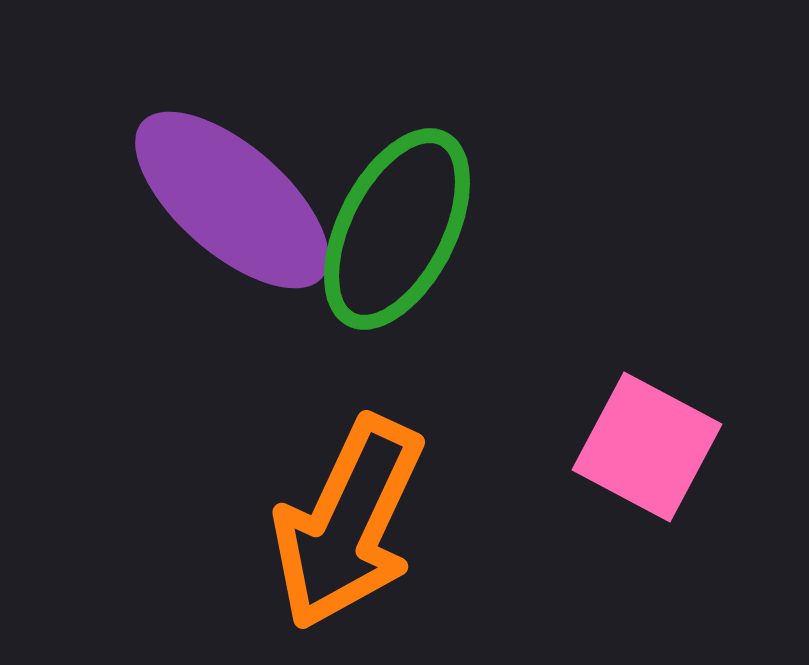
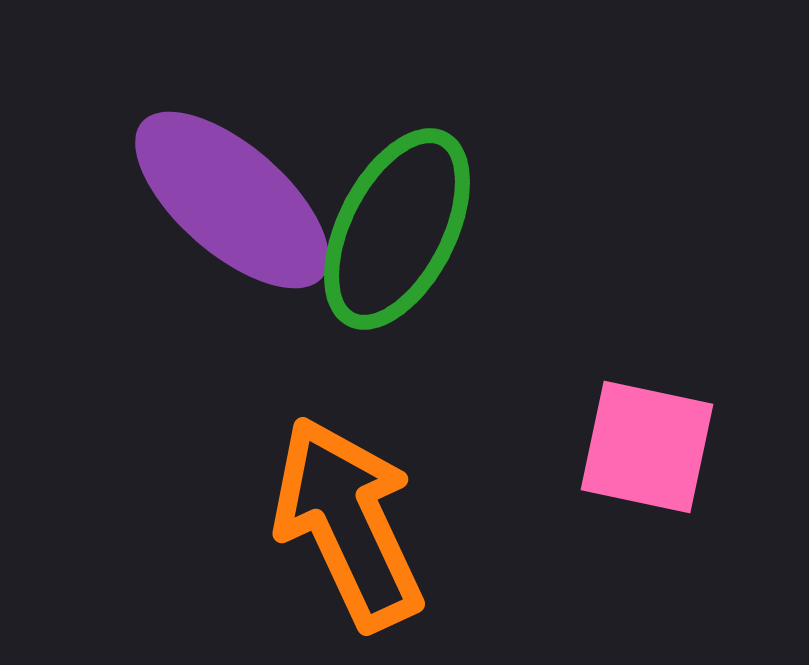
pink square: rotated 16 degrees counterclockwise
orange arrow: rotated 130 degrees clockwise
